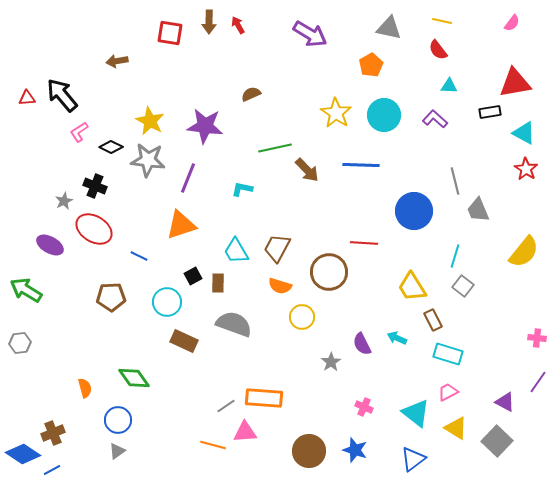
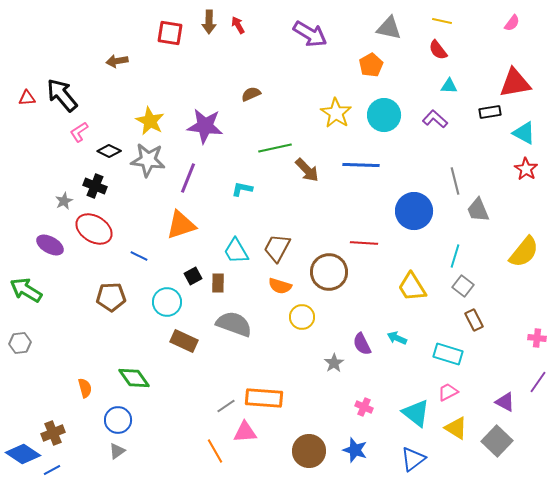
black diamond at (111, 147): moved 2 px left, 4 px down
brown rectangle at (433, 320): moved 41 px right
gray star at (331, 362): moved 3 px right, 1 px down
orange line at (213, 445): moved 2 px right, 6 px down; rotated 45 degrees clockwise
